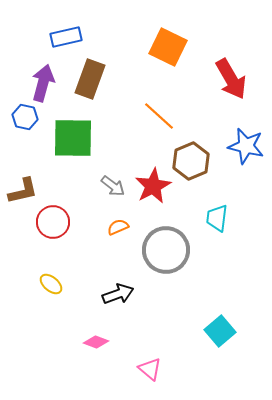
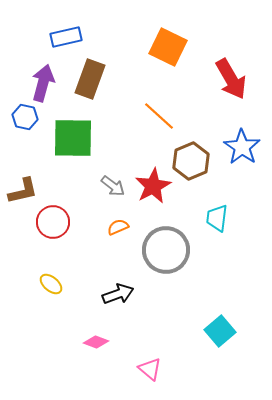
blue star: moved 4 px left, 1 px down; rotated 21 degrees clockwise
